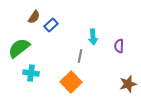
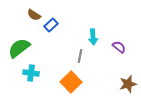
brown semicircle: moved 2 px up; rotated 88 degrees clockwise
purple semicircle: moved 1 px down; rotated 128 degrees clockwise
